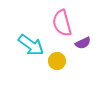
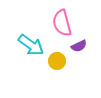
purple semicircle: moved 4 px left, 3 px down
